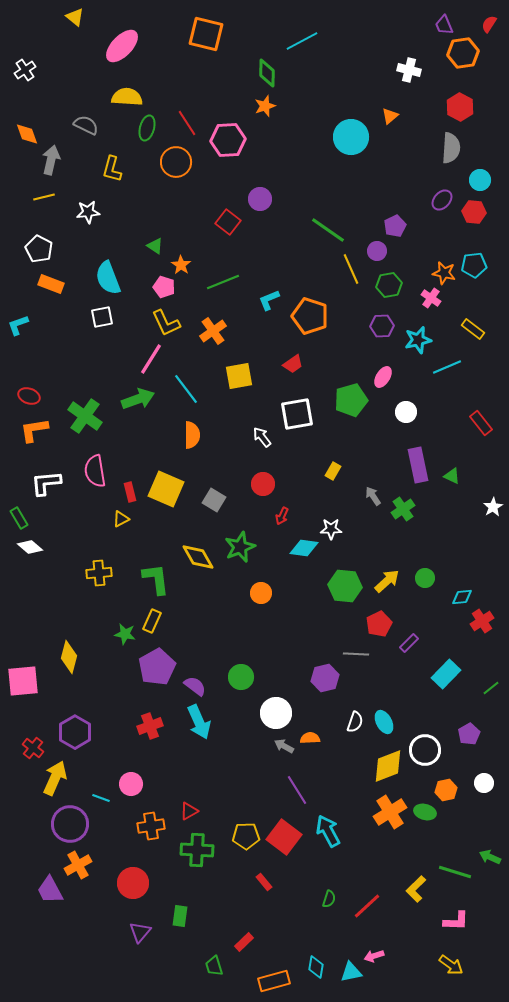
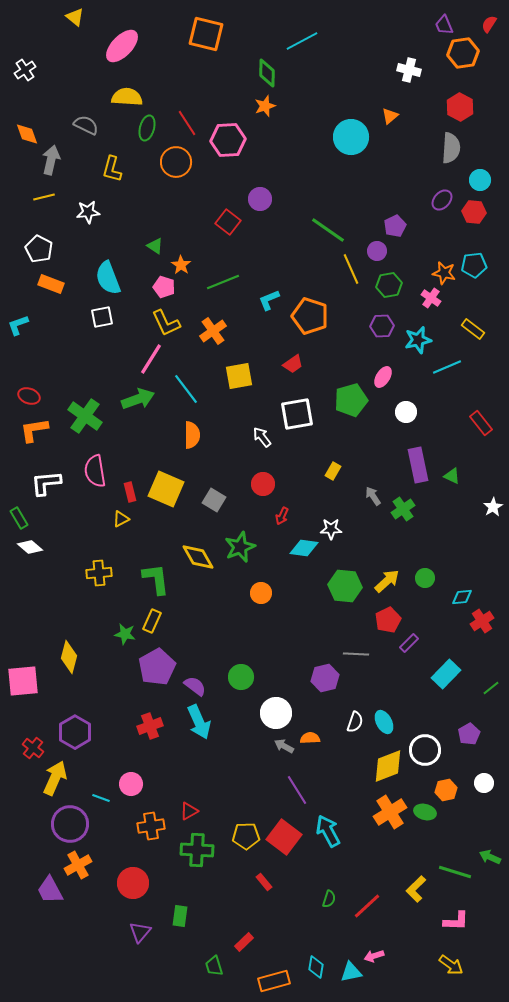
red pentagon at (379, 624): moved 9 px right, 4 px up
